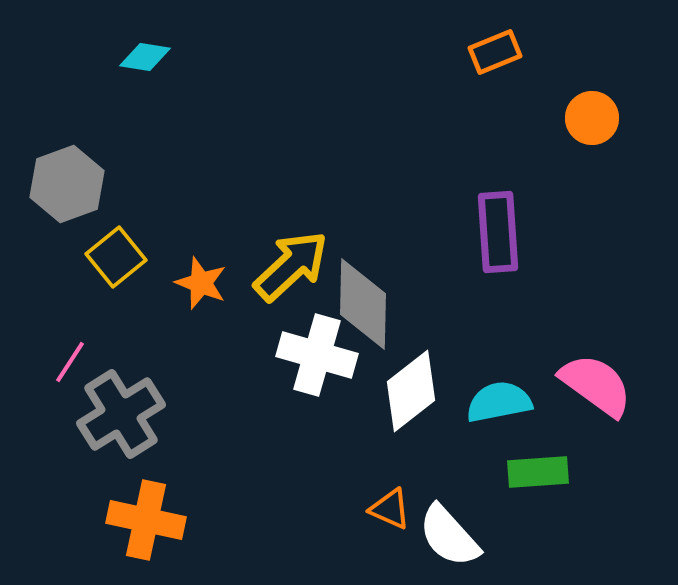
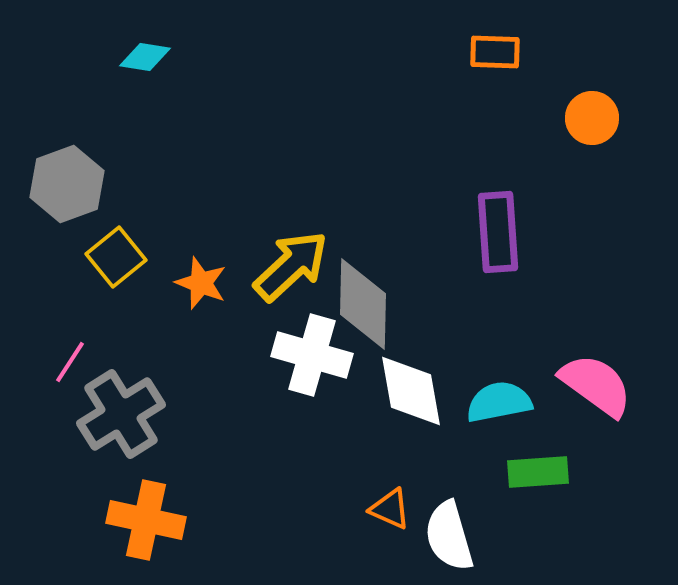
orange rectangle: rotated 24 degrees clockwise
white cross: moved 5 px left
white diamond: rotated 62 degrees counterclockwise
white semicircle: rotated 26 degrees clockwise
